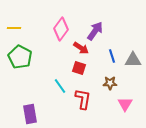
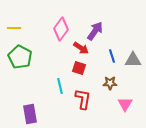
cyan line: rotated 21 degrees clockwise
